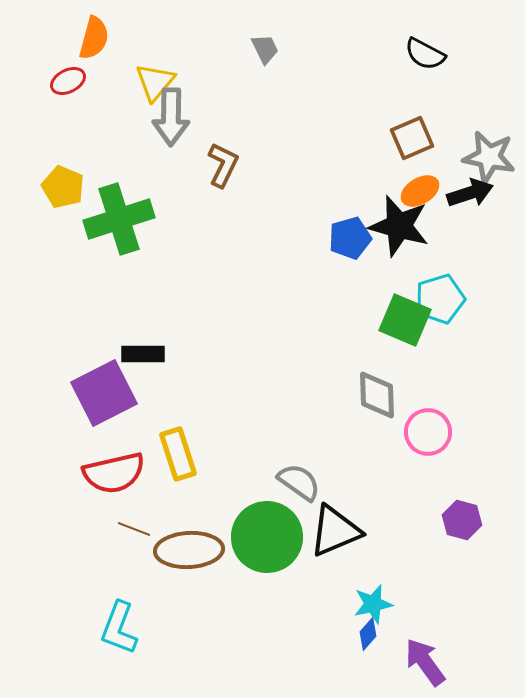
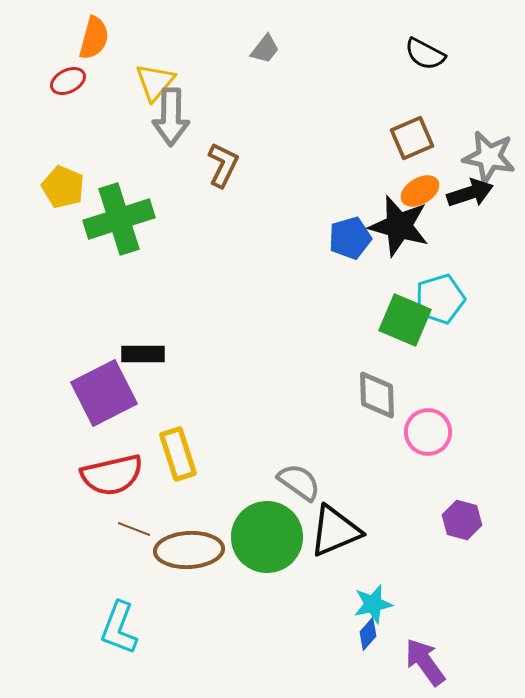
gray trapezoid: rotated 64 degrees clockwise
red semicircle: moved 2 px left, 2 px down
